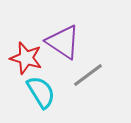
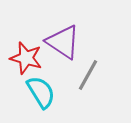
gray line: rotated 24 degrees counterclockwise
